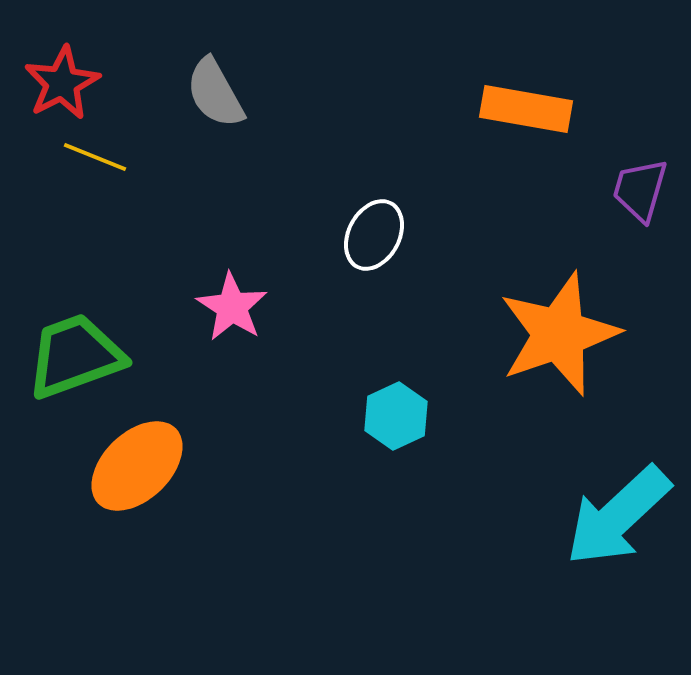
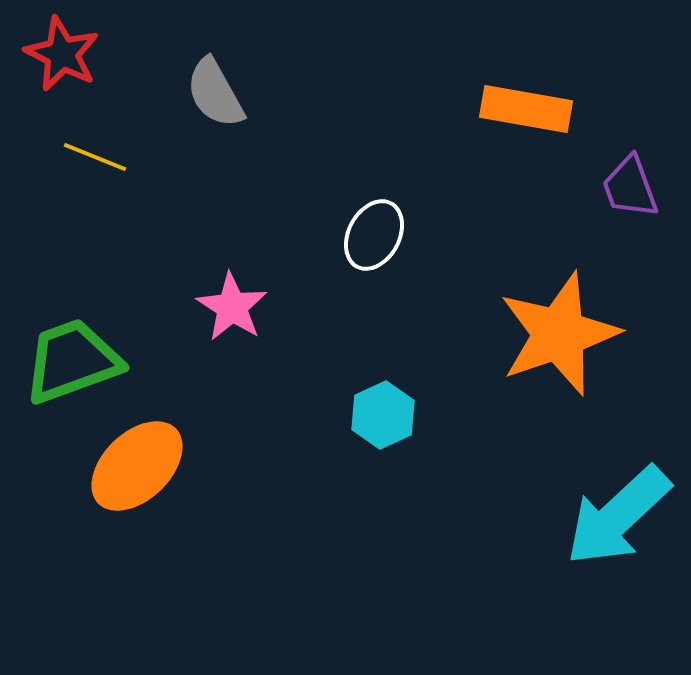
red star: moved 29 px up; rotated 18 degrees counterclockwise
purple trapezoid: moved 10 px left, 3 px up; rotated 36 degrees counterclockwise
green trapezoid: moved 3 px left, 5 px down
cyan hexagon: moved 13 px left, 1 px up
